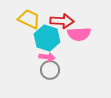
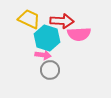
pink arrow: moved 4 px left, 2 px up
